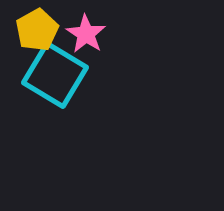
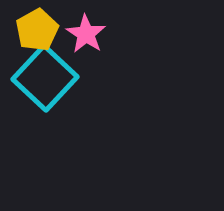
cyan square: moved 10 px left, 3 px down; rotated 12 degrees clockwise
